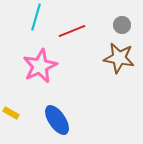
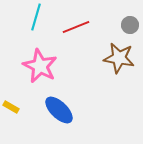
gray circle: moved 8 px right
red line: moved 4 px right, 4 px up
pink star: rotated 20 degrees counterclockwise
yellow rectangle: moved 6 px up
blue ellipse: moved 2 px right, 10 px up; rotated 12 degrees counterclockwise
